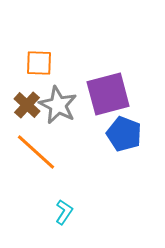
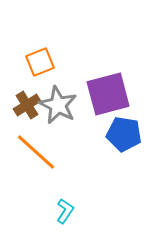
orange square: moved 1 px right, 1 px up; rotated 24 degrees counterclockwise
brown cross: rotated 16 degrees clockwise
blue pentagon: rotated 12 degrees counterclockwise
cyan L-shape: moved 1 px right, 1 px up
